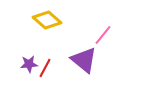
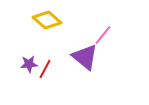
purple triangle: moved 1 px right, 3 px up
red line: moved 1 px down
